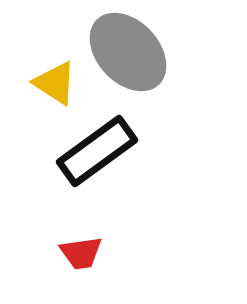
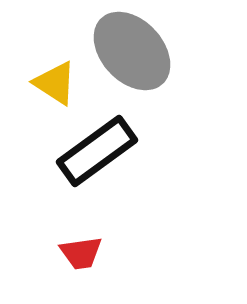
gray ellipse: moved 4 px right, 1 px up
